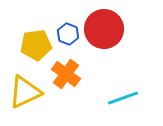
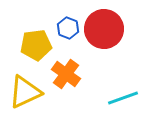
blue hexagon: moved 6 px up
